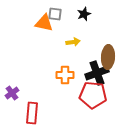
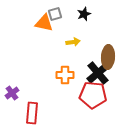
gray square: rotated 24 degrees counterclockwise
black cross: moved 1 px right; rotated 20 degrees counterclockwise
